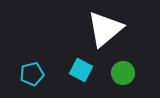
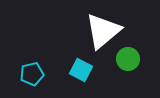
white triangle: moved 2 px left, 2 px down
green circle: moved 5 px right, 14 px up
